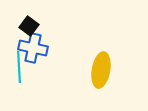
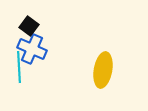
blue cross: moved 1 px left, 1 px down; rotated 12 degrees clockwise
yellow ellipse: moved 2 px right
